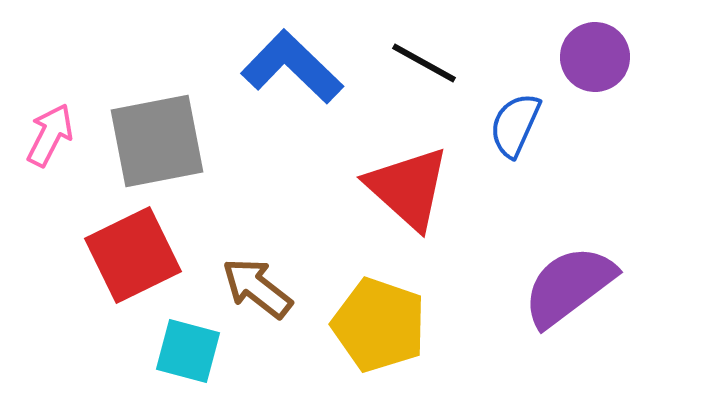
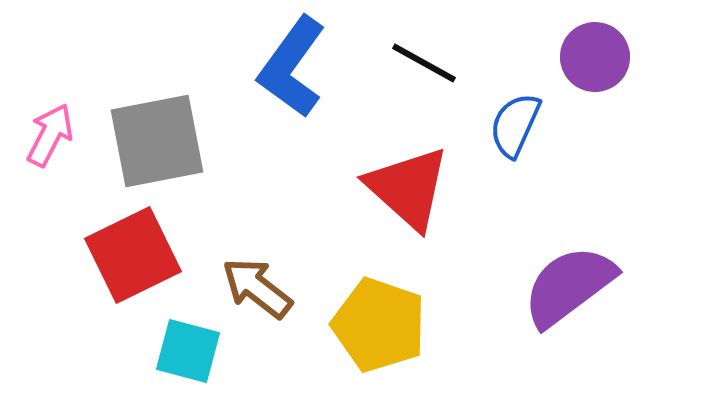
blue L-shape: rotated 98 degrees counterclockwise
